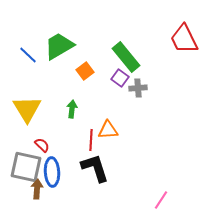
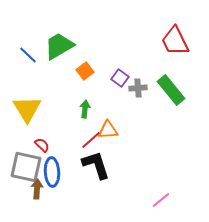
red trapezoid: moved 9 px left, 2 px down
green rectangle: moved 45 px right, 33 px down
green arrow: moved 13 px right
red line: rotated 45 degrees clockwise
black L-shape: moved 1 px right, 3 px up
pink line: rotated 18 degrees clockwise
